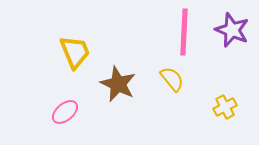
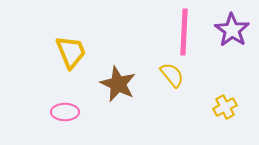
purple star: rotated 12 degrees clockwise
yellow trapezoid: moved 4 px left
yellow semicircle: moved 4 px up
pink ellipse: rotated 40 degrees clockwise
